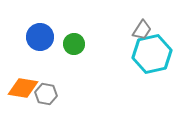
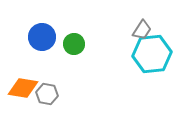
blue circle: moved 2 px right
cyan hexagon: rotated 6 degrees clockwise
gray hexagon: moved 1 px right
